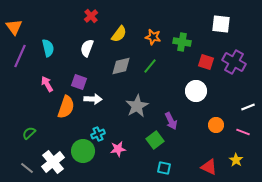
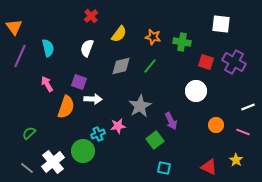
gray star: moved 3 px right
pink star: moved 23 px up
